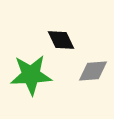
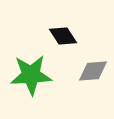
black diamond: moved 2 px right, 4 px up; rotated 8 degrees counterclockwise
